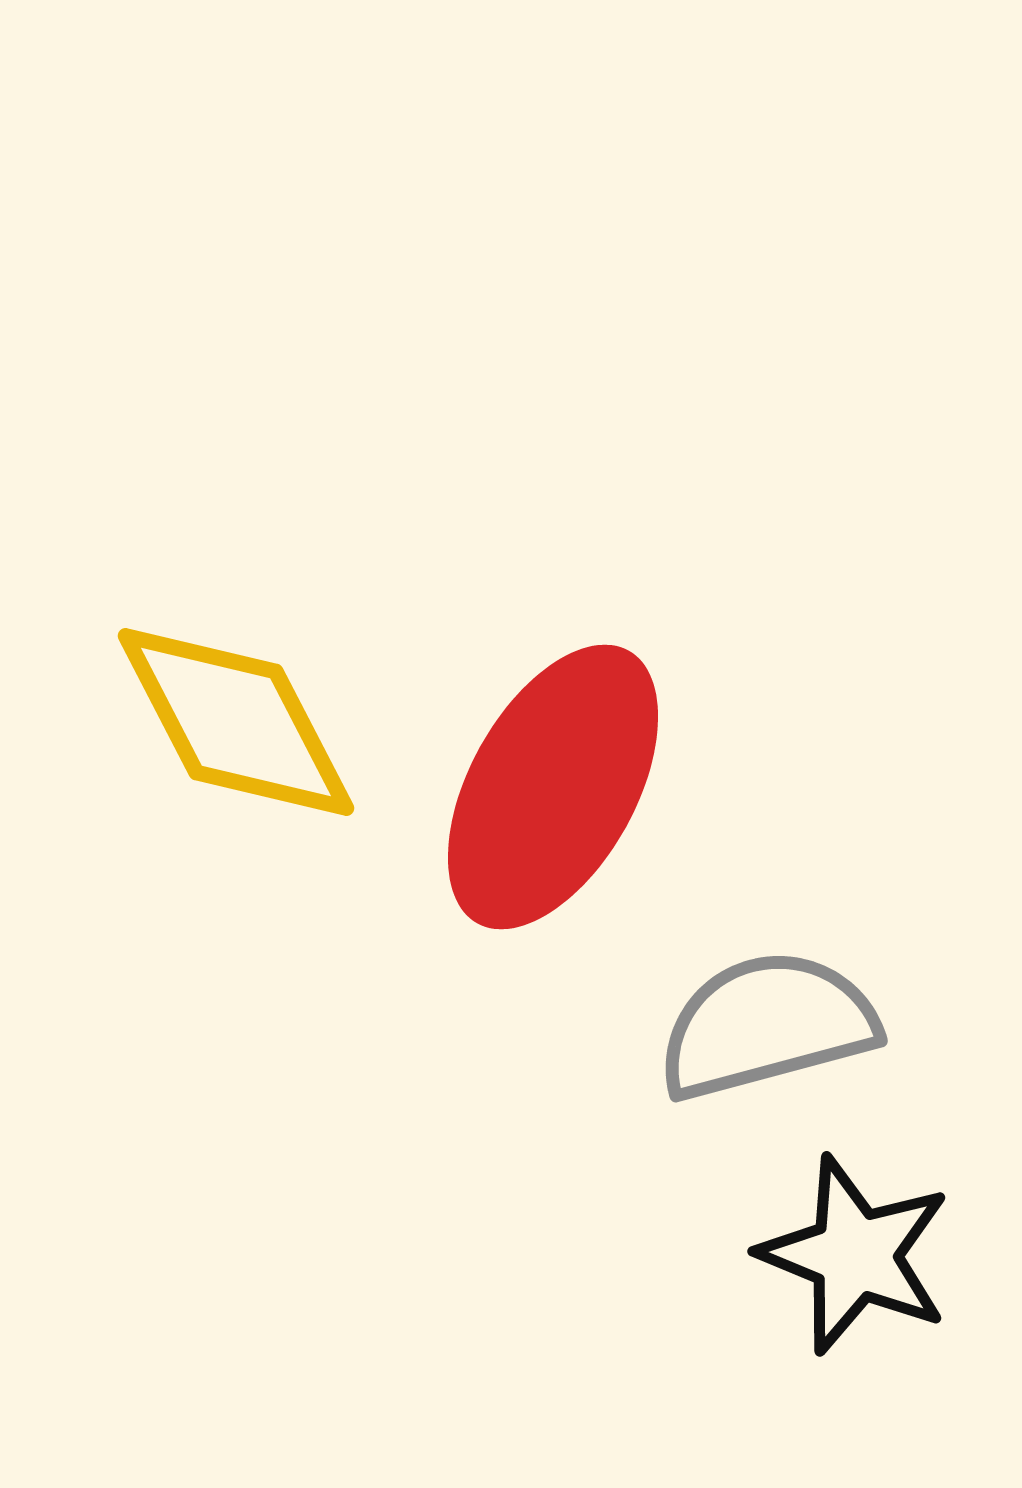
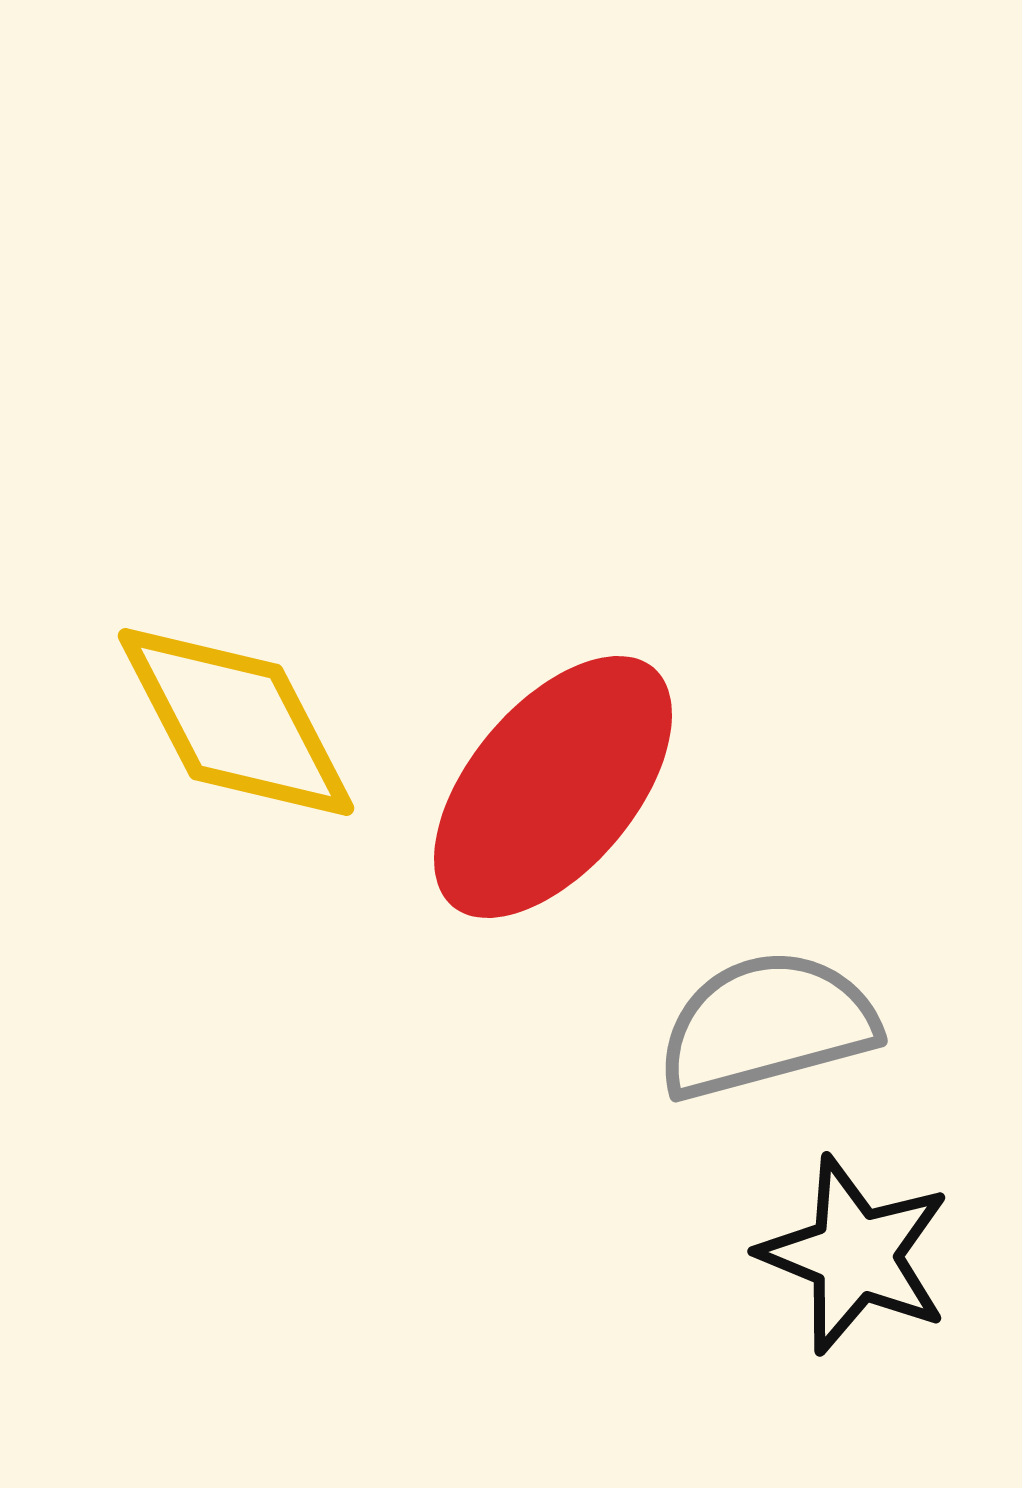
red ellipse: rotated 11 degrees clockwise
